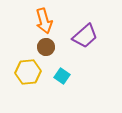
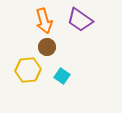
purple trapezoid: moved 5 px left, 16 px up; rotated 76 degrees clockwise
brown circle: moved 1 px right
yellow hexagon: moved 2 px up
